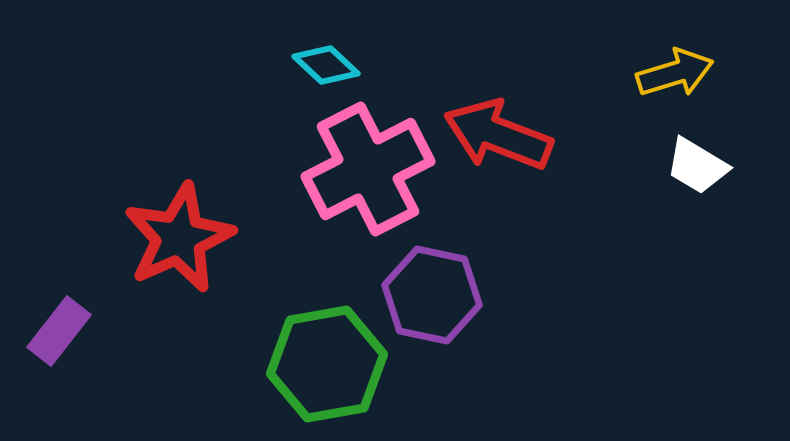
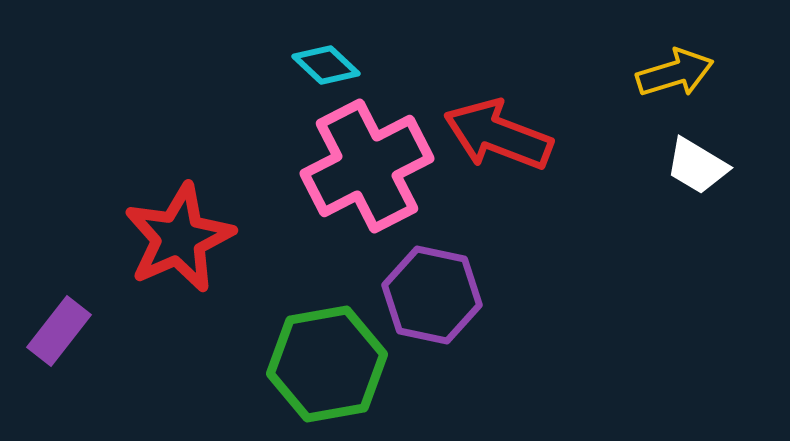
pink cross: moved 1 px left, 3 px up
